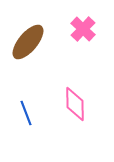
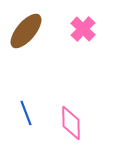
brown ellipse: moved 2 px left, 11 px up
pink diamond: moved 4 px left, 19 px down
